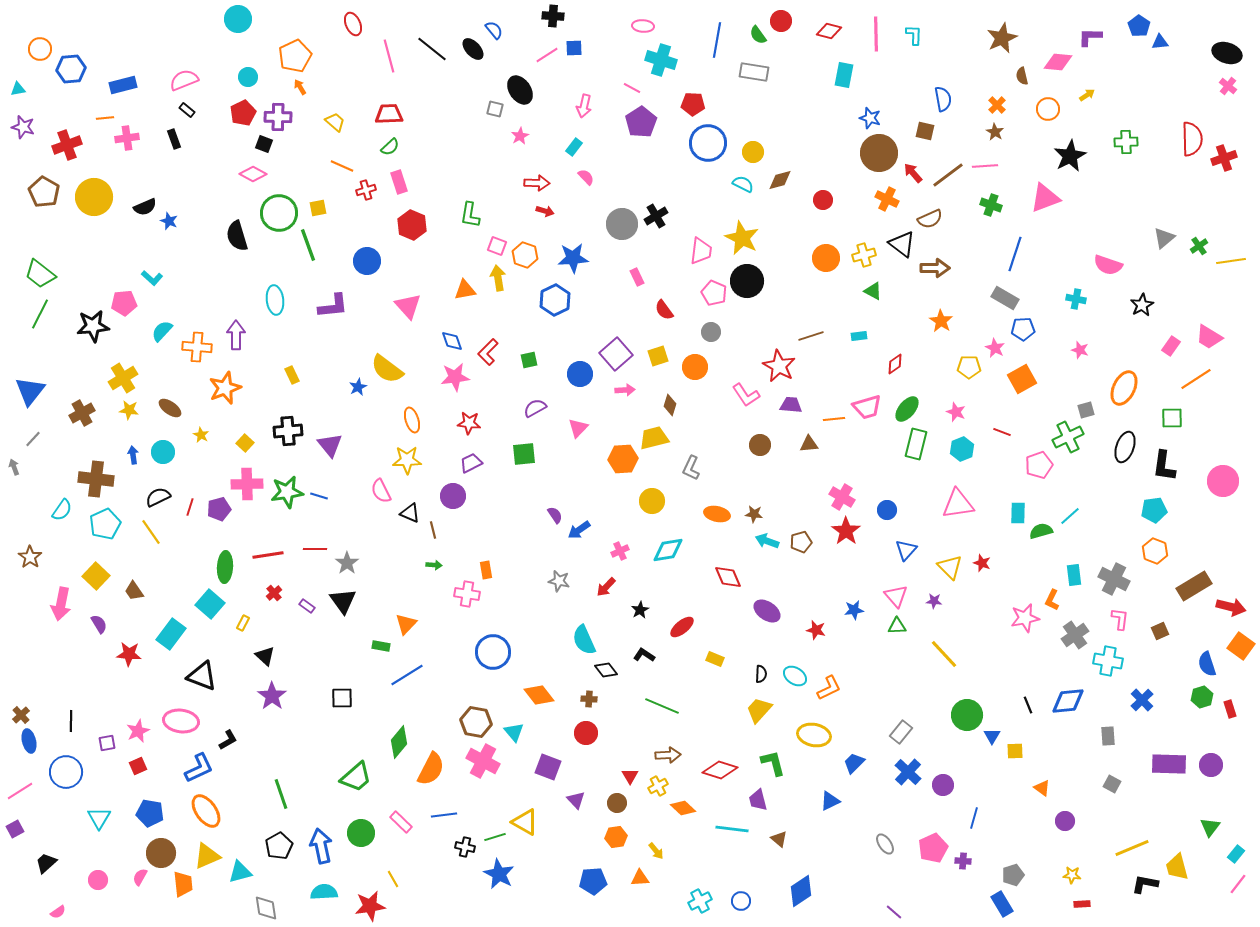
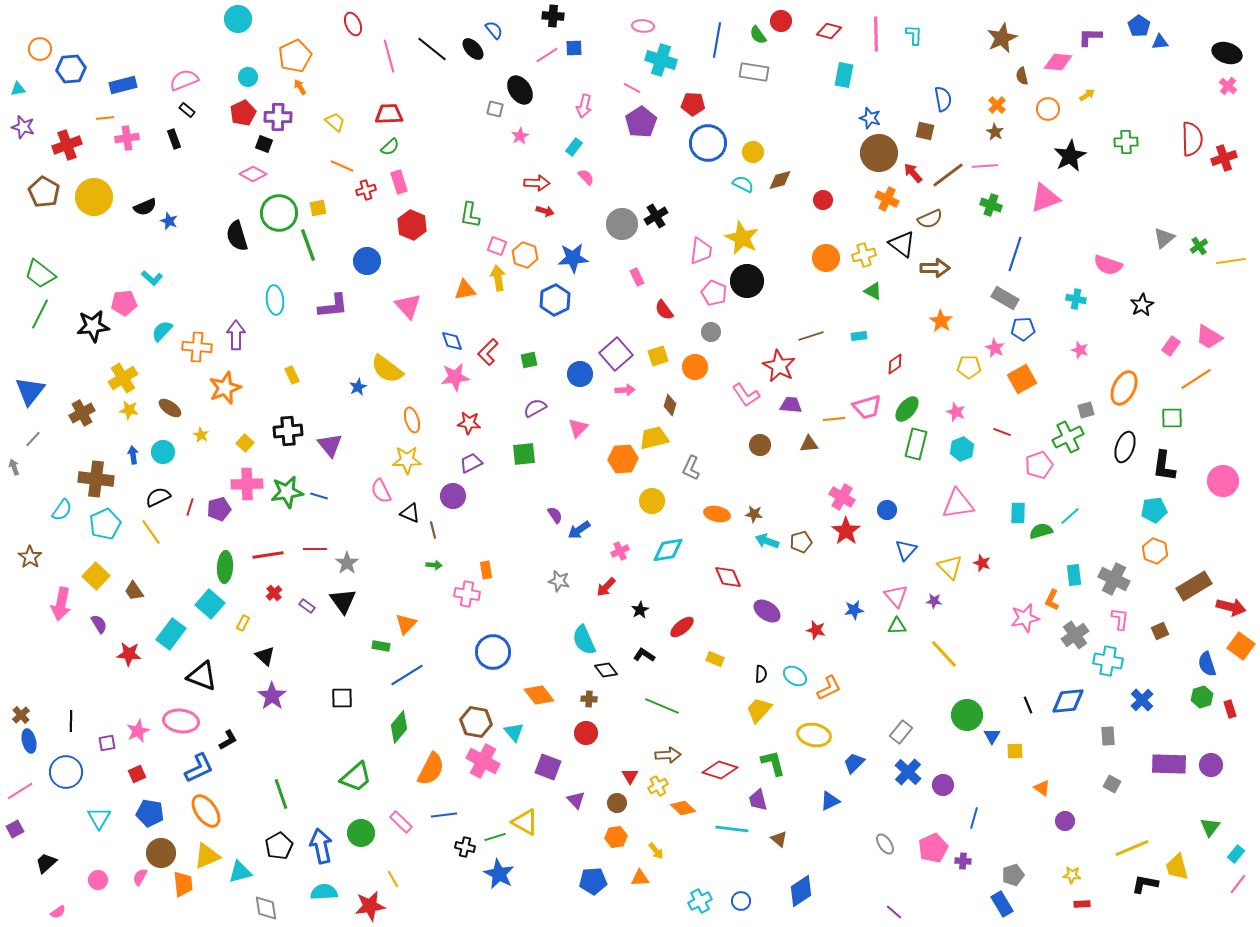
green diamond at (399, 742): moved 15 px up
red square at (138, 766): moved 1 px left, 8 px down
